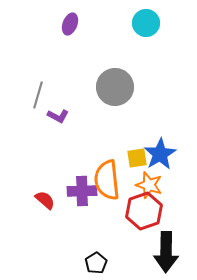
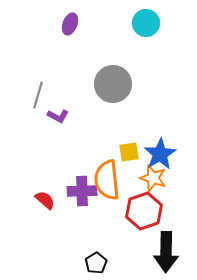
gray circle: moved 2 px left, 3 px up
yellow square: moved 8 px left, 6 px up
orange star: moved 4 px right, 7 px up
